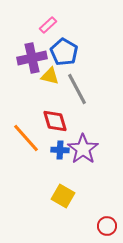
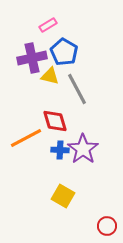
pink rectangle: rotated 12 degrees clockwise
orange line: rotated 76 degrees counterclockwise
